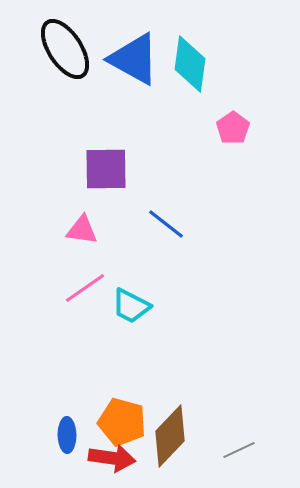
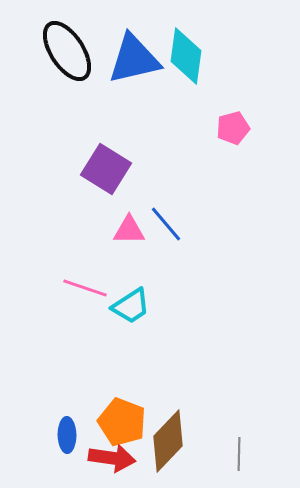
black ellipse: moved 2 px right, 2 px down
blue triangle: rotated 42 degrees counterclockwise
cyan diamond: moved 4 px left, 8 px up
pink pentagon: rotated 20 degrees clockwise
purple square: rotated 33 degrees clockwise
blue line: rotated 12 degrees clockwise
pink triangle: moved 47 px right; rotated 8 degrees counterclockwise
pink line: rotated 54 degrees clockwise
cyan trapezoid: rotated 60 degrees counterclockwise
orange pentagon: rotated 6 degrees clockwise
brown diamond: moved 2 px left, 5 px down
gray line: moved 4 px down; rotated 64 degrees counterclockwise
